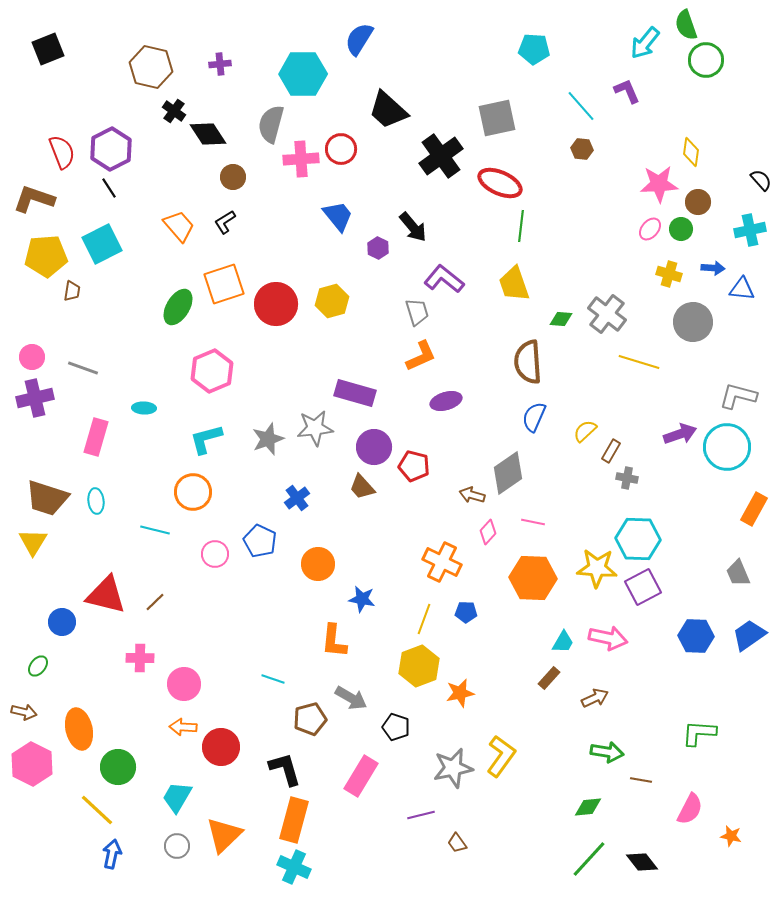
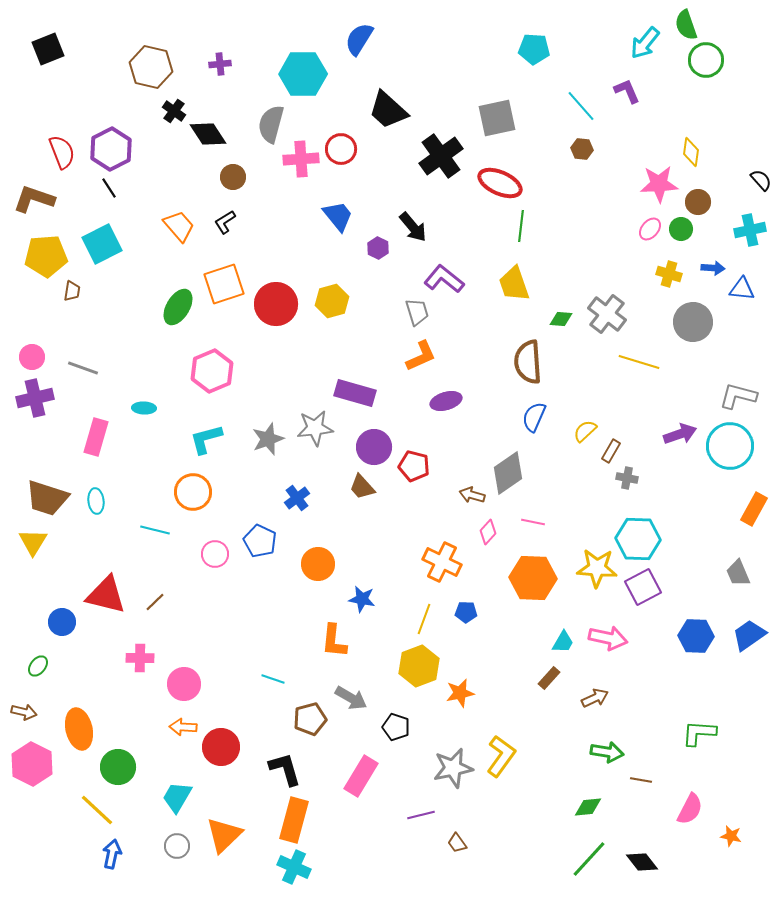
cyan circle at (727, 447): moved 3 px right, 1 px up
